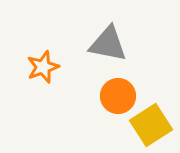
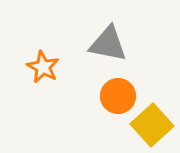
orange star: rotated 24 degrees counterclockwise
yellow square: moved 1 px right; rotated 9 degrees counterclockwise
